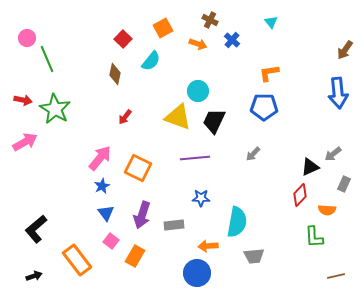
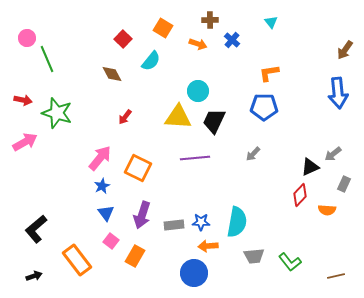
brown cross at (210, 20): rotated 28 degrees counterclockwise
orange square at (163, 28): rotated 30 degrees counterclockwise
brown diamond at (115, 74): moved 3 px left; rotated 40 degrees counterclockwise
green star at (55, 109): moved 2 px right, 4 px down; rotated 12 degrees counterclockwise
yellow triangle at (178, 117): rotated 16 degrees counterclockwise
blue star at (201, 198): moved 24 px down
green L-shape at (314, 237): moved 24 px left, 25 px down; rotated 35 degrees counterclockwise
blue circle at (197, 273): moved 3 px left
